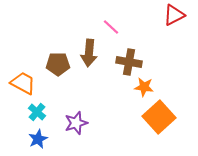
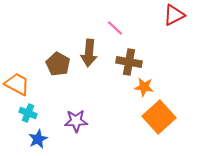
pink line: moved 4 px right, 1 px down
brown pentagon: rotated 30 degrees clockwise
orange trapezoid: moved 6 px left, 1 px down
cyan cross: moved 9 px left, 1 px down; rotated 18 degrees counterclockwise
purple star: moved 2 px up; rotated 15 degrees clockwise
